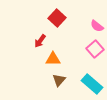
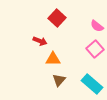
red arrow: rotated 104 degrees counterclockwise
